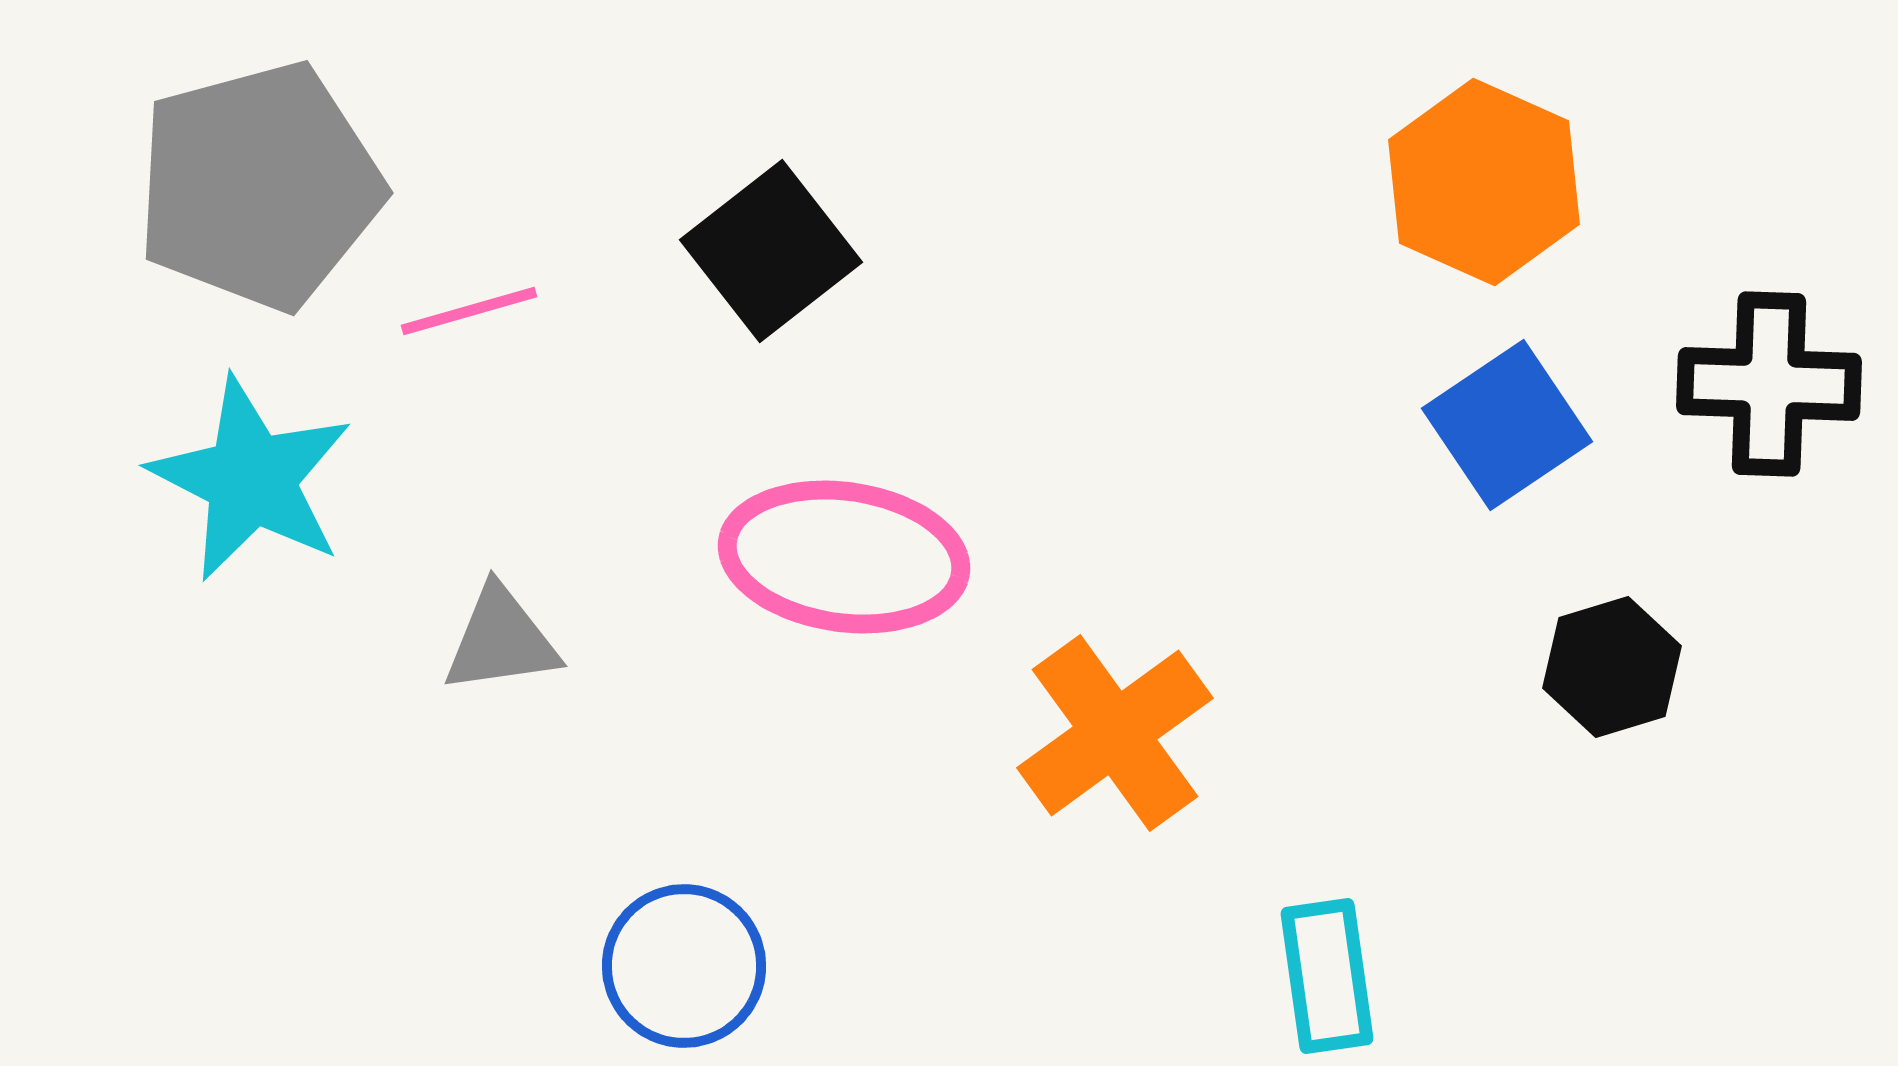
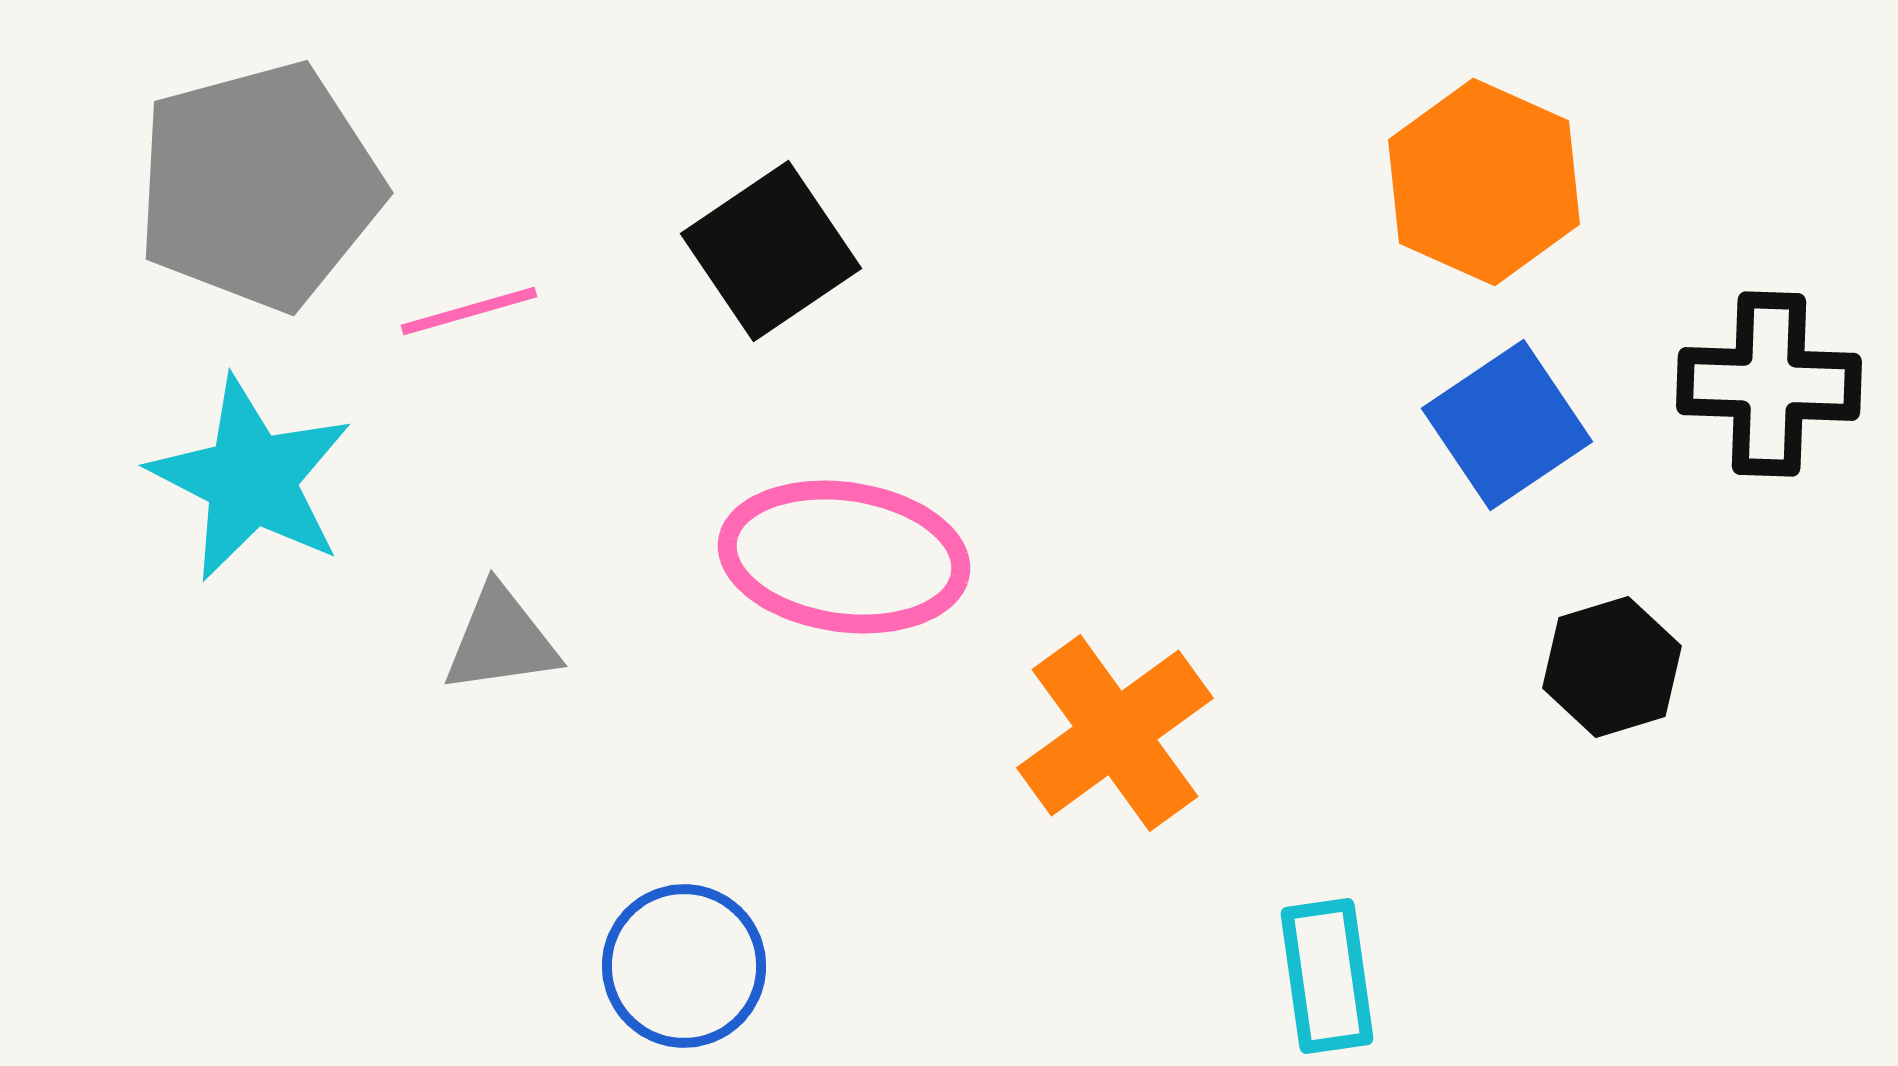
black square: rotated 4 degrees clockwise
